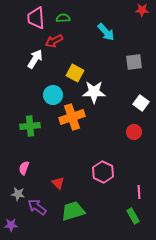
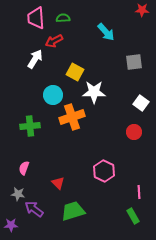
yellow square: moved 1 px up
pink hexagon: moved 1 px right, 1 px up
purple arrow: moved 3 px left, 2 px down
